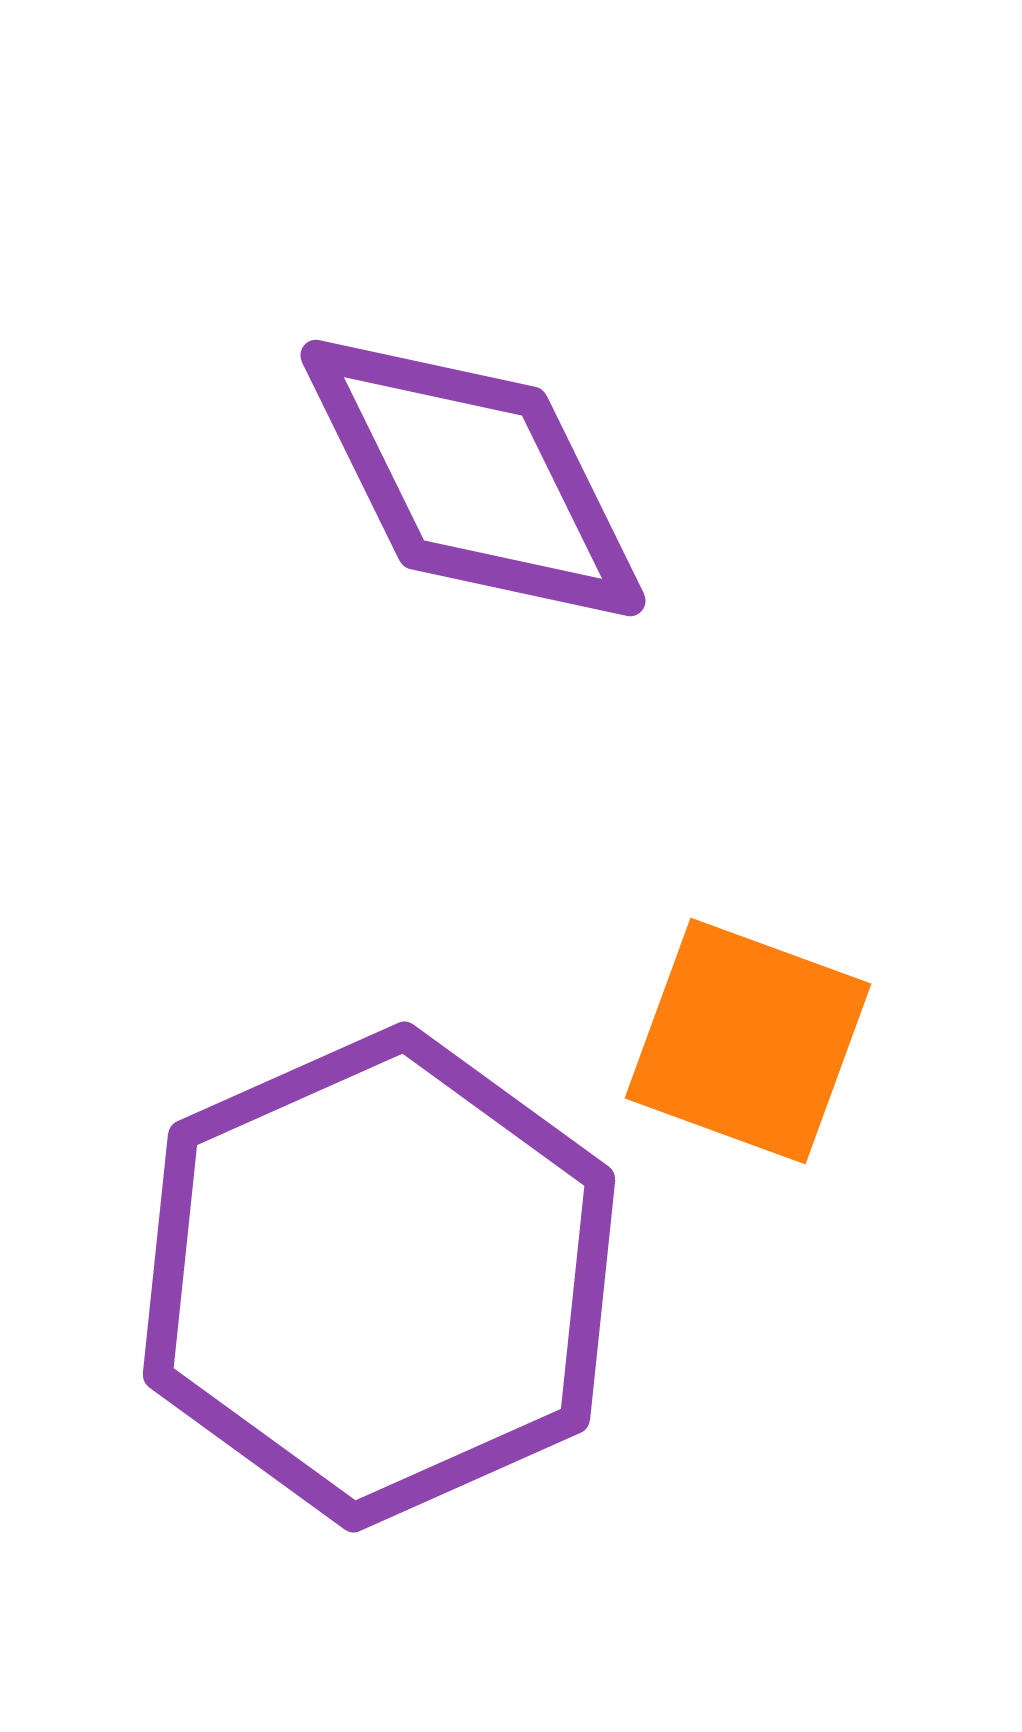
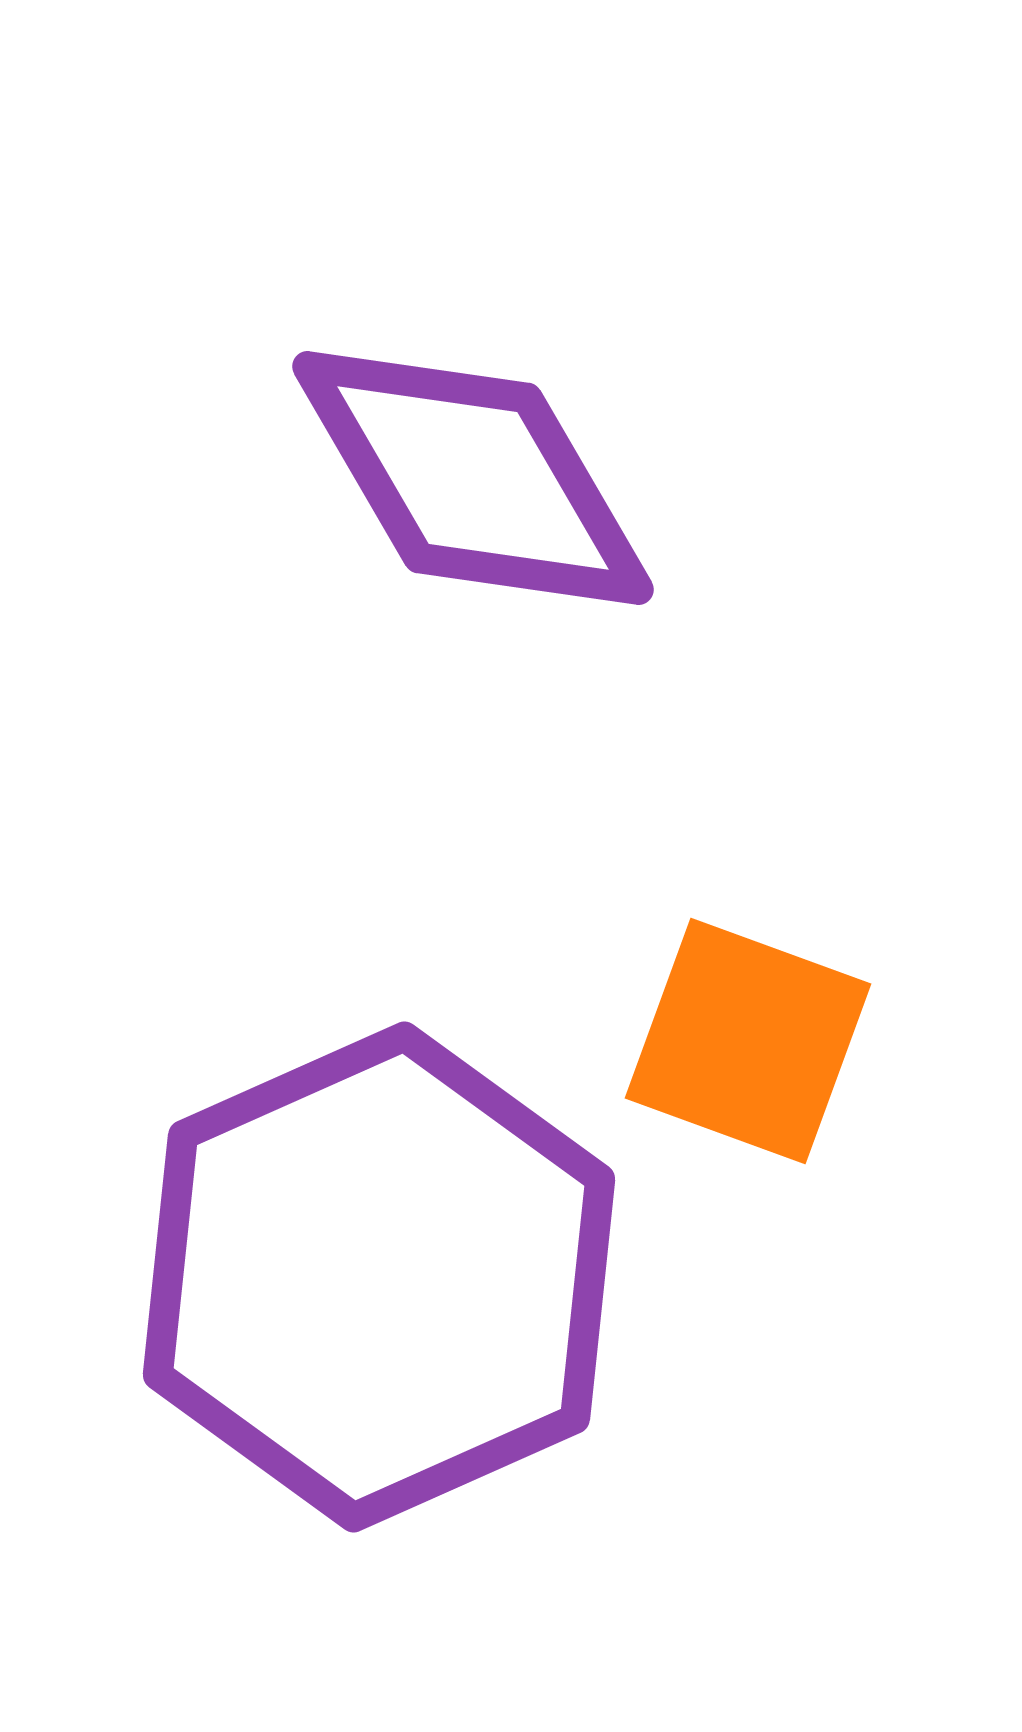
purple diamond: rotated 4 degrees counterclockwise
